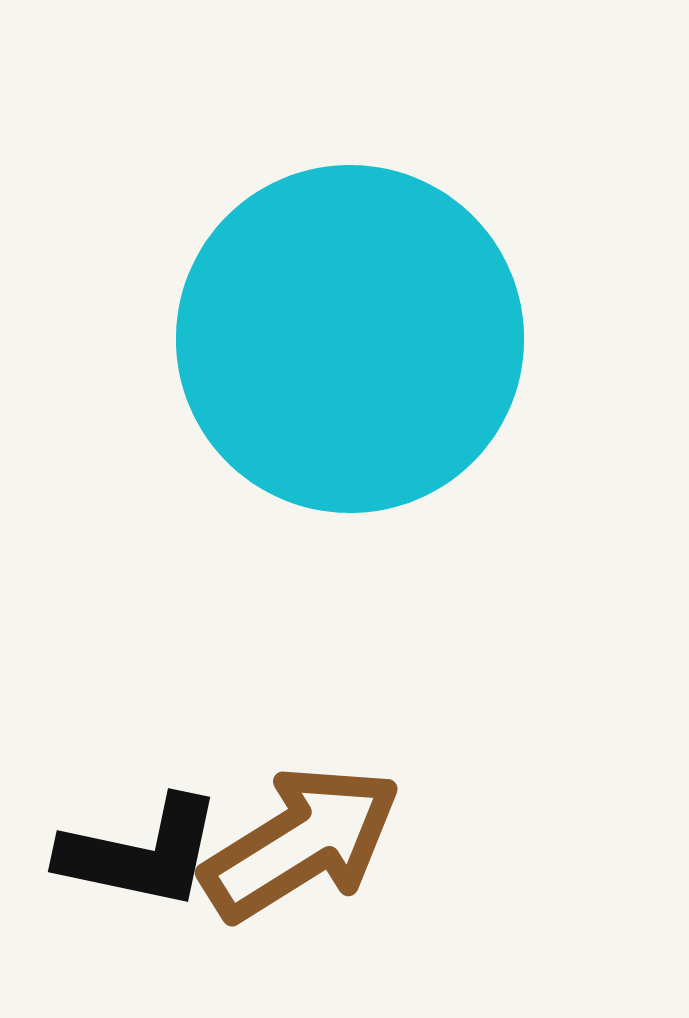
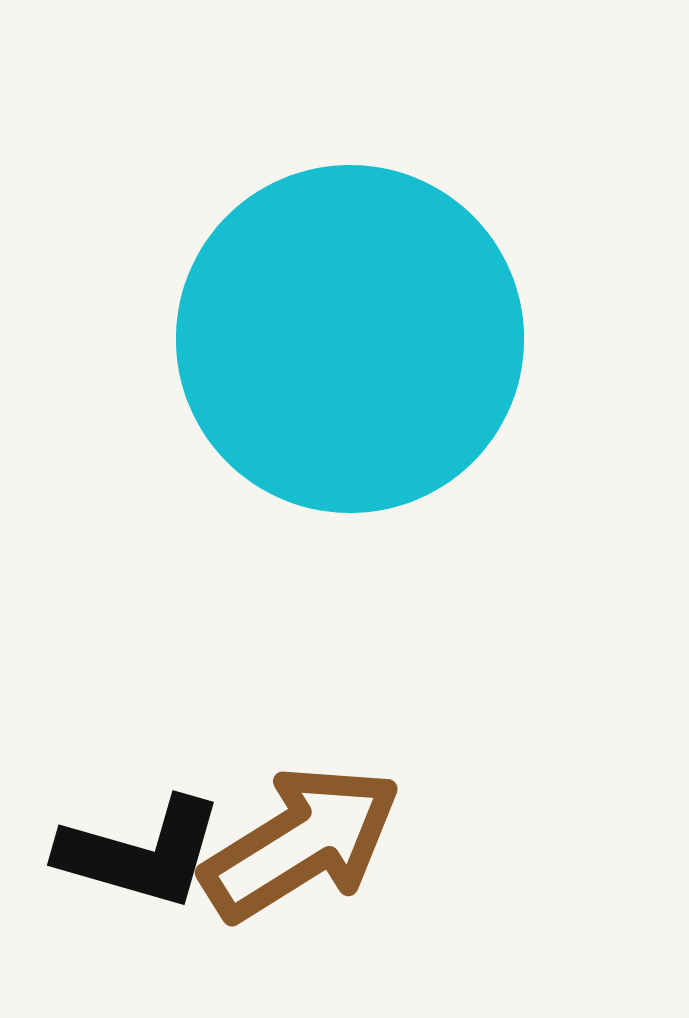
black L-shape: rotated 4 degrees clockwise
